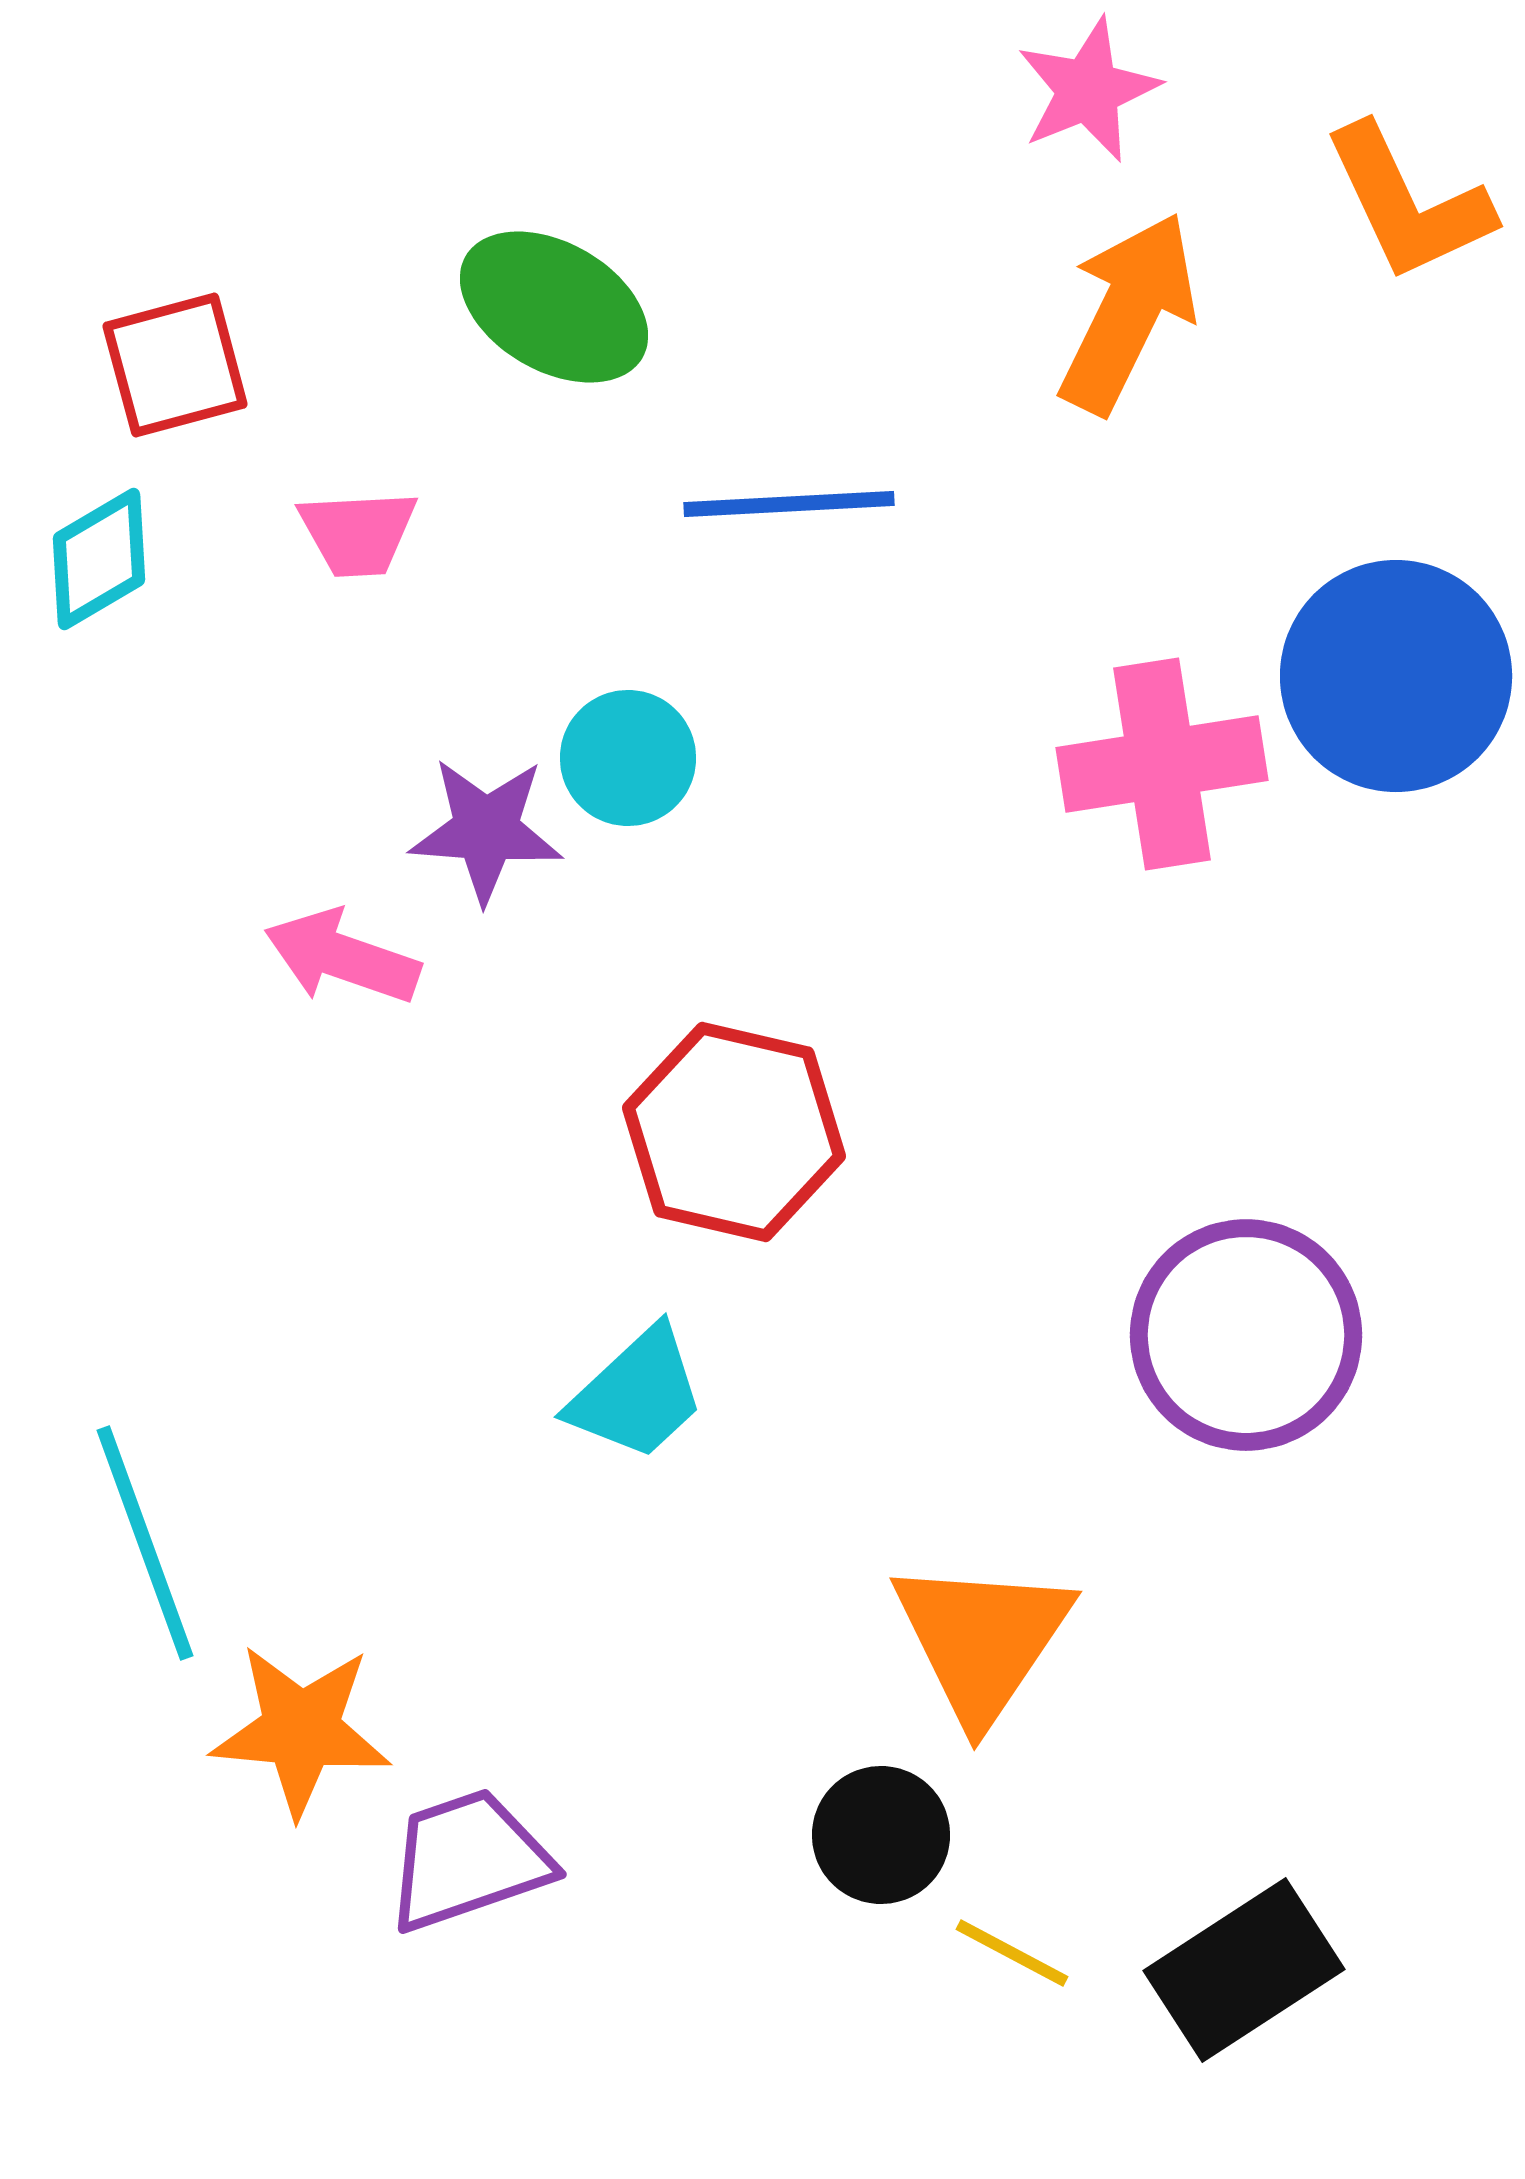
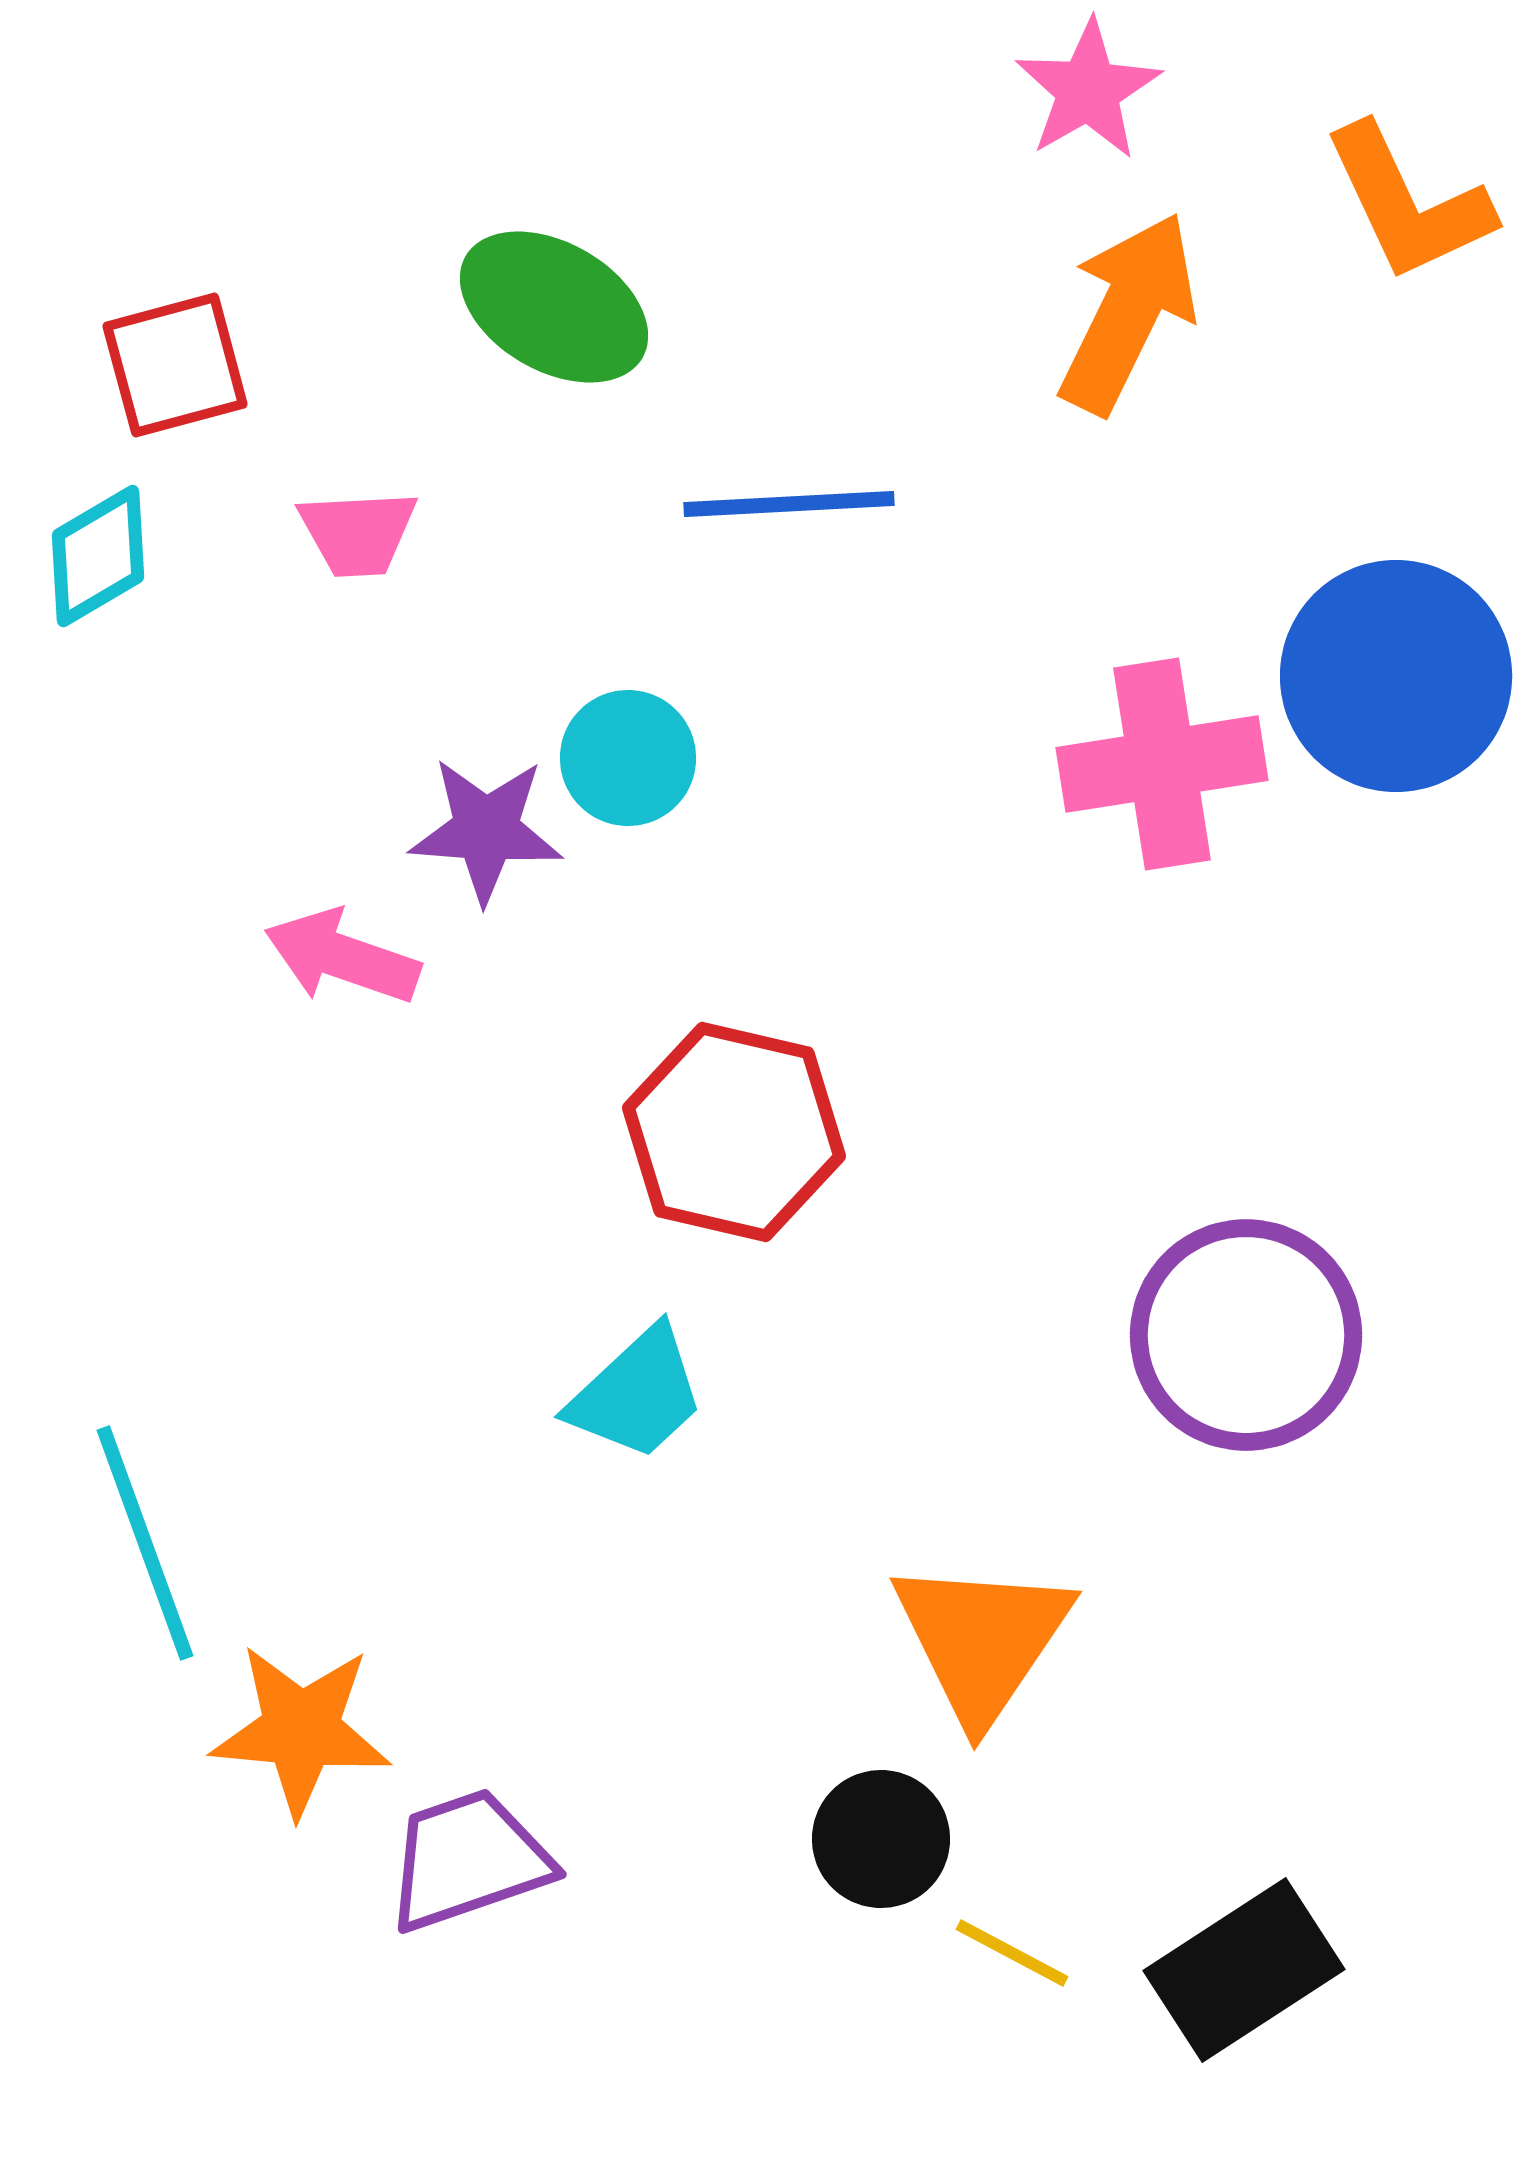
pink star: rotated 8 degrees counterclockwise
cyan diamond: moved 1 px left, 3 px up
black circle: moved 4 px down
